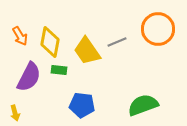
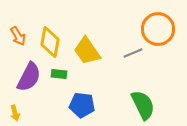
orange arrow: moved 2 px left
gray line: moved 16 px right, 11 px down
green rectangle: moved 4 px down
green semicircle: rotated 84 degrees clockwise
